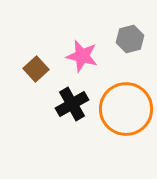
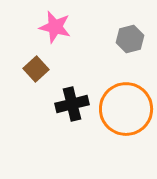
pink star: moved 27 px left, 29 px up
black cross: rotated 16 degrees clockwise
